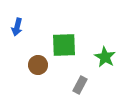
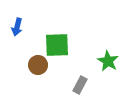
green square: moved 7 px left
green star: moved 3 px right, 4 px down
